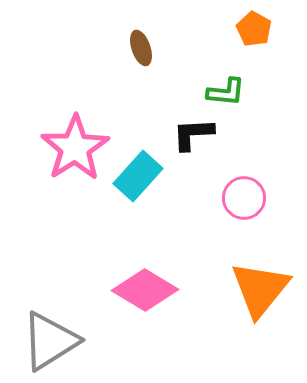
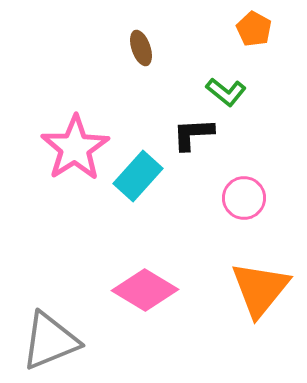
green L-shape: rotated 33 degrees clockwise
gray triangle: rotated 10 degrees clockwise
